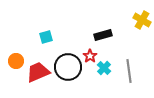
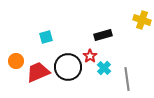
yellow cross: rotated 12 degrees counterclockwise
gray line: moved 2 px left, 8 px down
